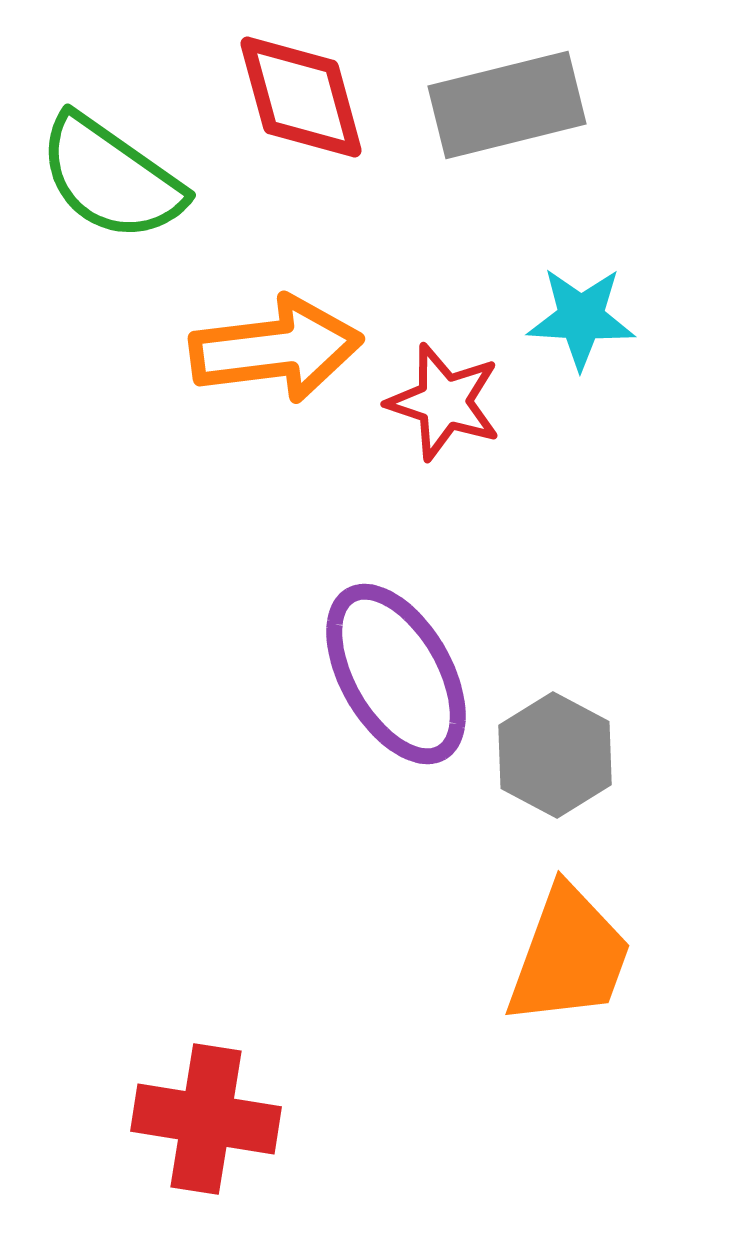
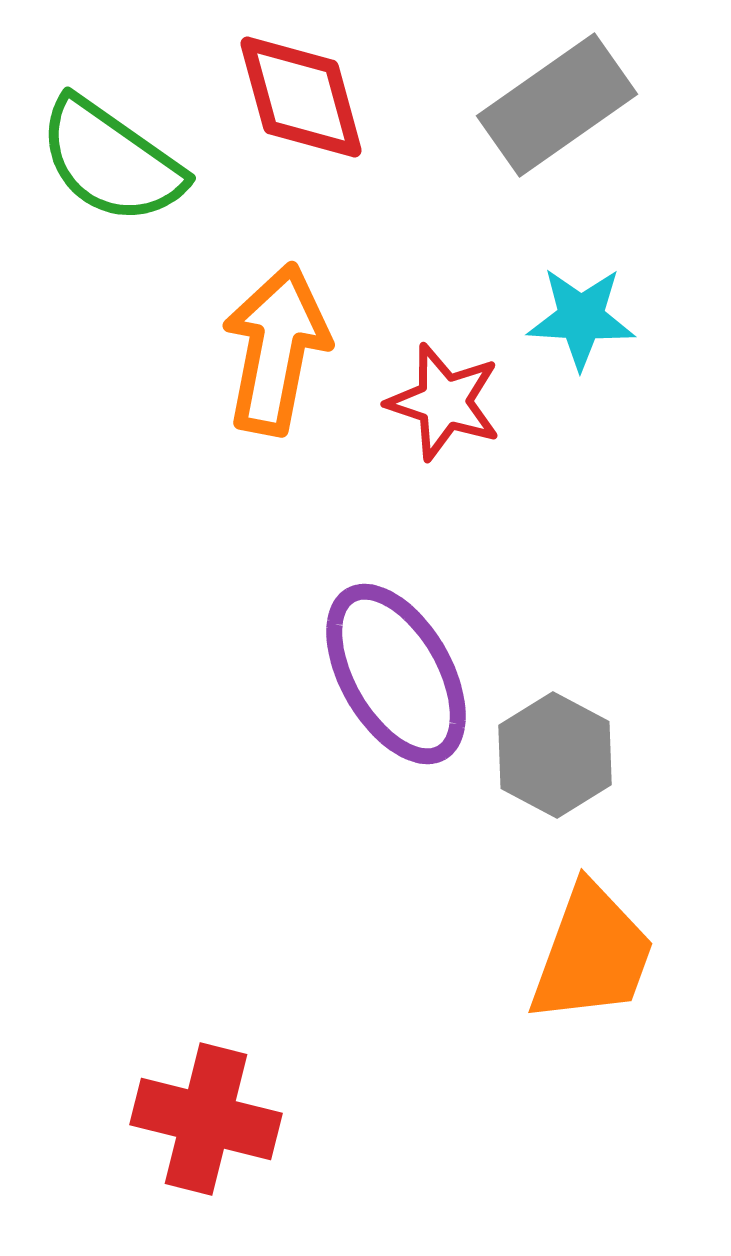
gray rectangle: moved 50 px right; rotated 21 degrees counterclockwise
green semicircle: moved 17 px up
orange arrow: rotated 72 degrees counterclockwise
orange trapezoid: moved 23 px right, 2 px up
red cross: rotated 5 degrees clockwise
